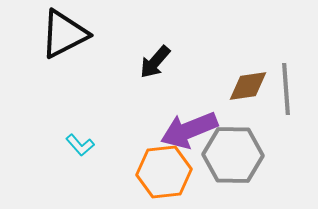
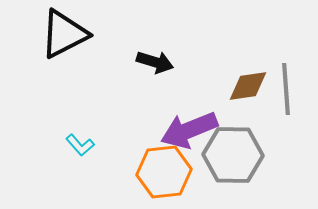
black arrow: rotated 114 degrees counterclockwise
